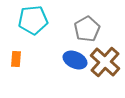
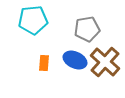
gray pentagon: rotated 20 degrees clockwise
orange rectangle: moved 28 px right, 4 px down
